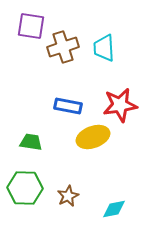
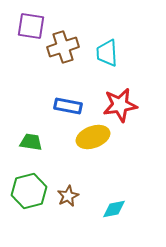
cyan trapezoid: moved 3 px right, 5 px down
green hexagon: moved 4 px right, 3 px down; rotated 16 degrees counterclockwise
